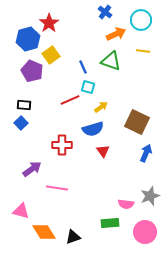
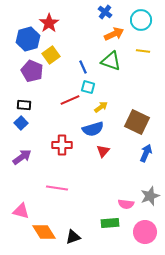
orange arrow: moved 2 px left
red triangle: rotated 16 degrees clockwise
purple arrow: moved 10 px left, 12 px up
